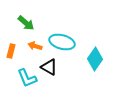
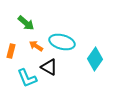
orange arrow: moved 1 px right; rotated 16 degrees clockwise
